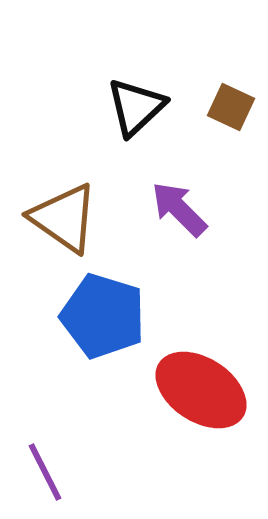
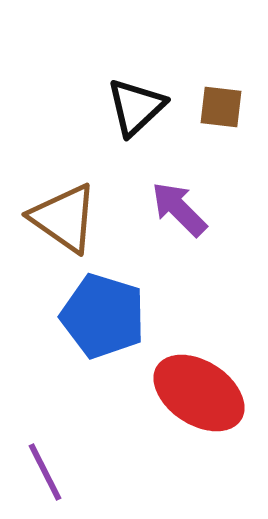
brown square: moved 10 px left; rotated 18 degrees counterclockwise
red ellipse: moved 2 px left, 3 px down
